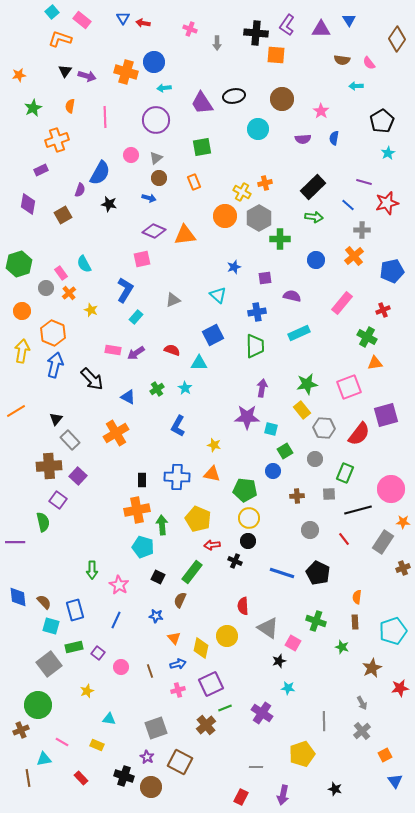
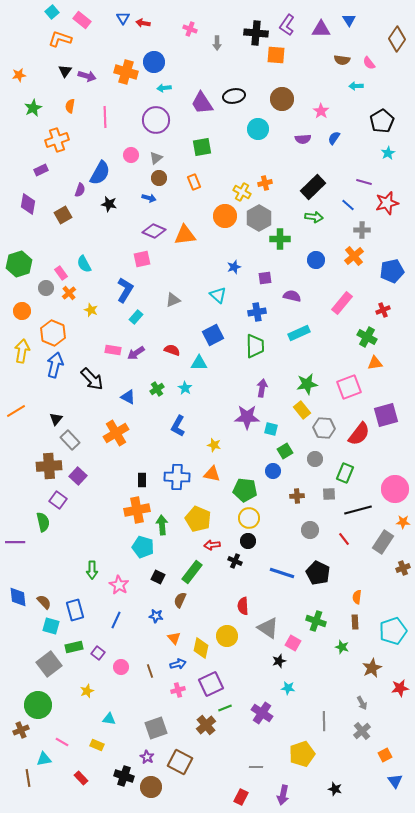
blue semicircle at (334, 138): rotated 24 degrees clockwise
pink circle at (391, 489): moved 4 px right
